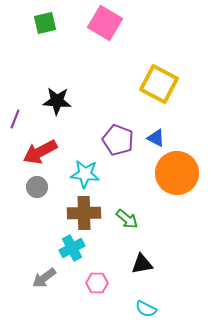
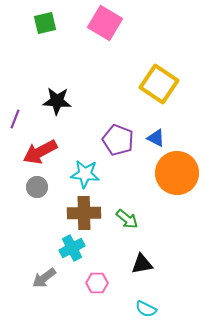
yellow square: rotated 6 degrees clockwise
